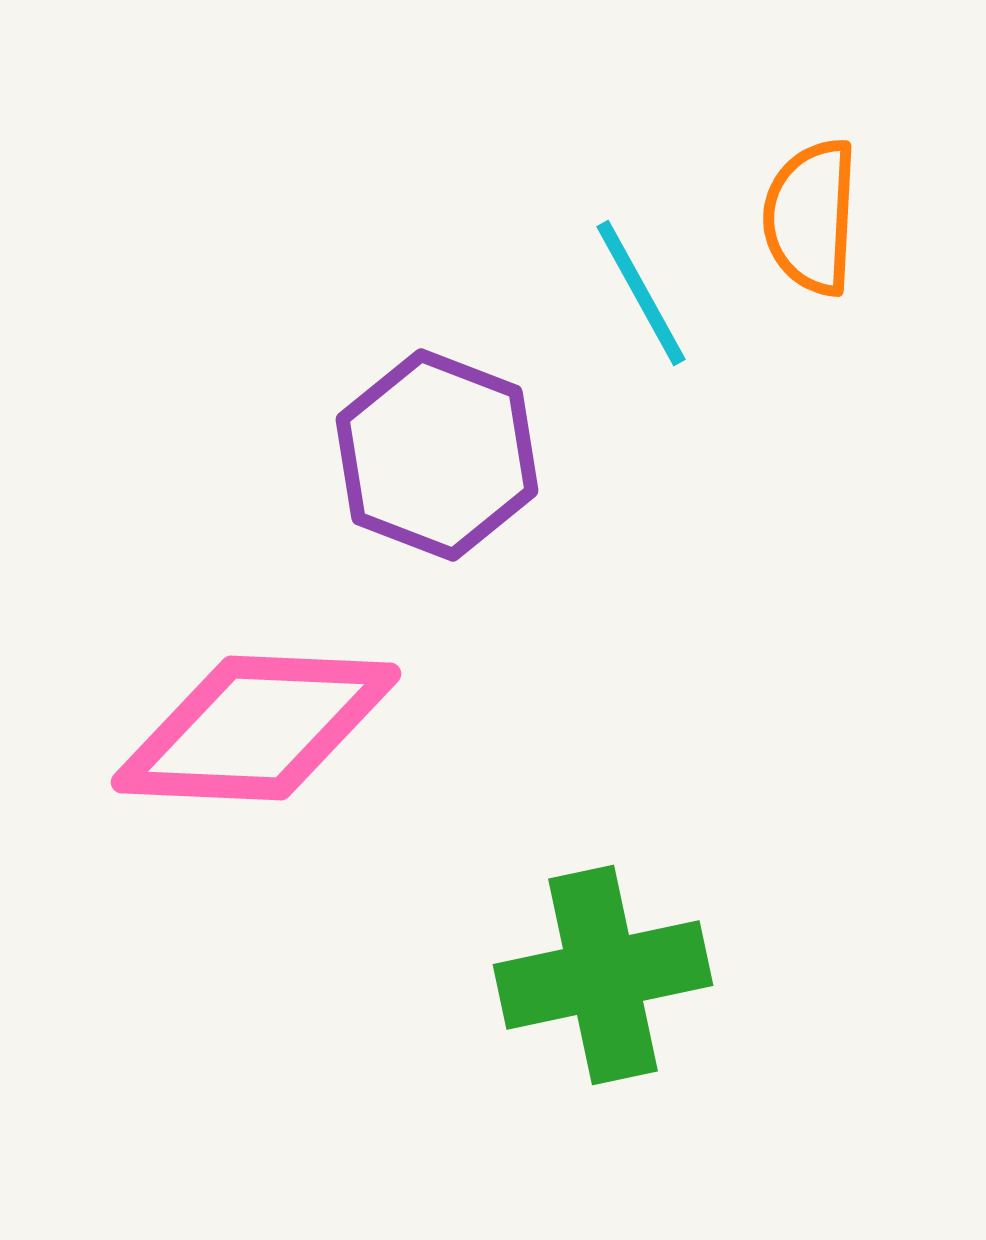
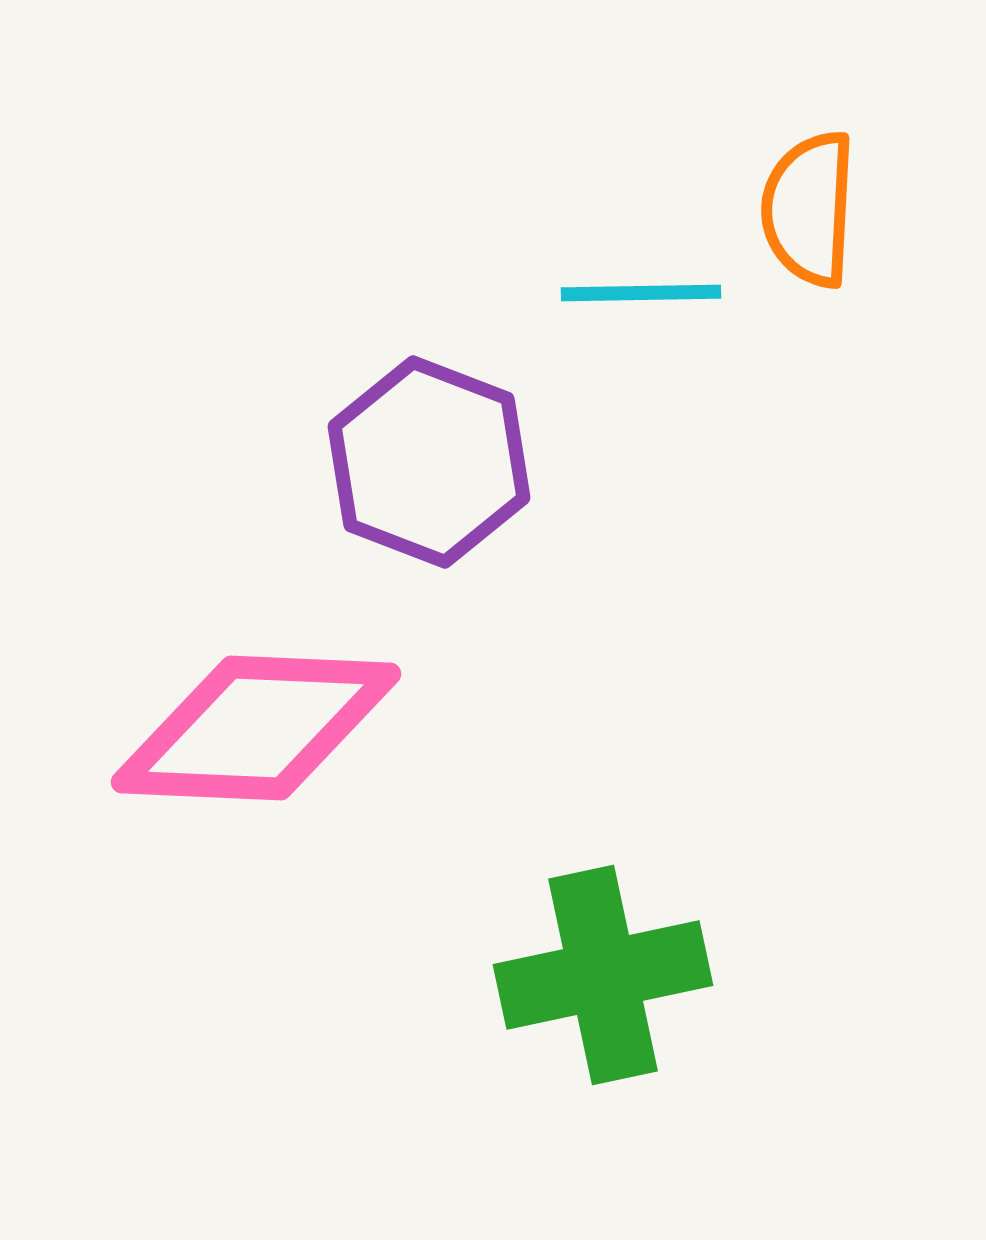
orange semicircle: moved 2 px left, 8 px up
cyan line: rotated 62 degrees counterclockwise
purple hexagon: moved 8 px left, 7 px down
